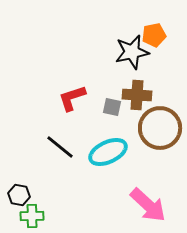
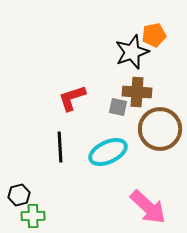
black star: rotated 8 degrees counterclockwise
brown cross: moved 3 px up
gray square: moved 6 px right
brown circle: moved 1 px down
black line: rotated 48 degrees clockwise
black hexagon: rotated 25 degrees counterclockwise
pink arrow: moved 2 px down
green cross: moved 1 px right
